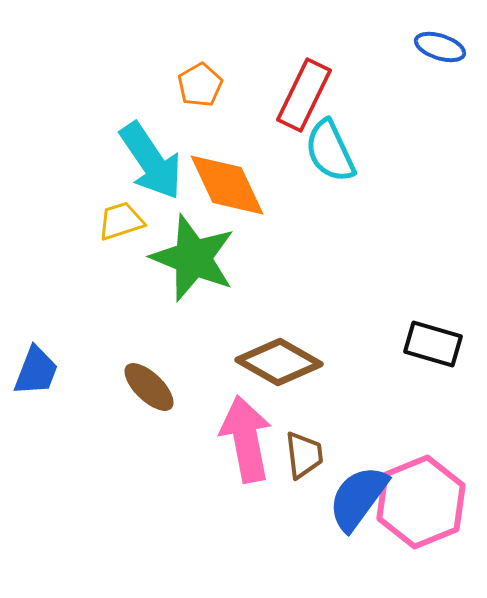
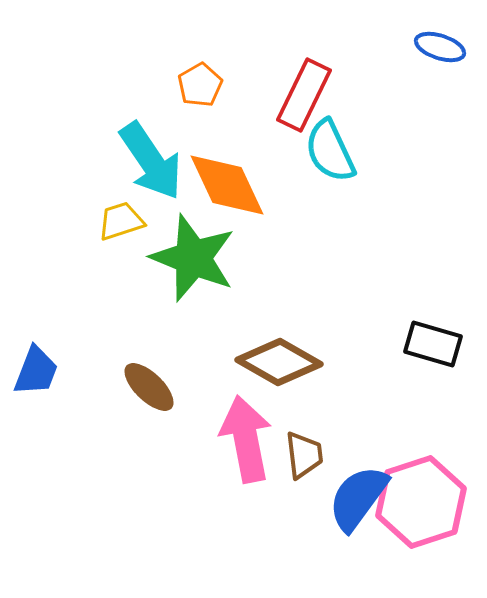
pink hexagon: rotated 4 degrees clockwise
